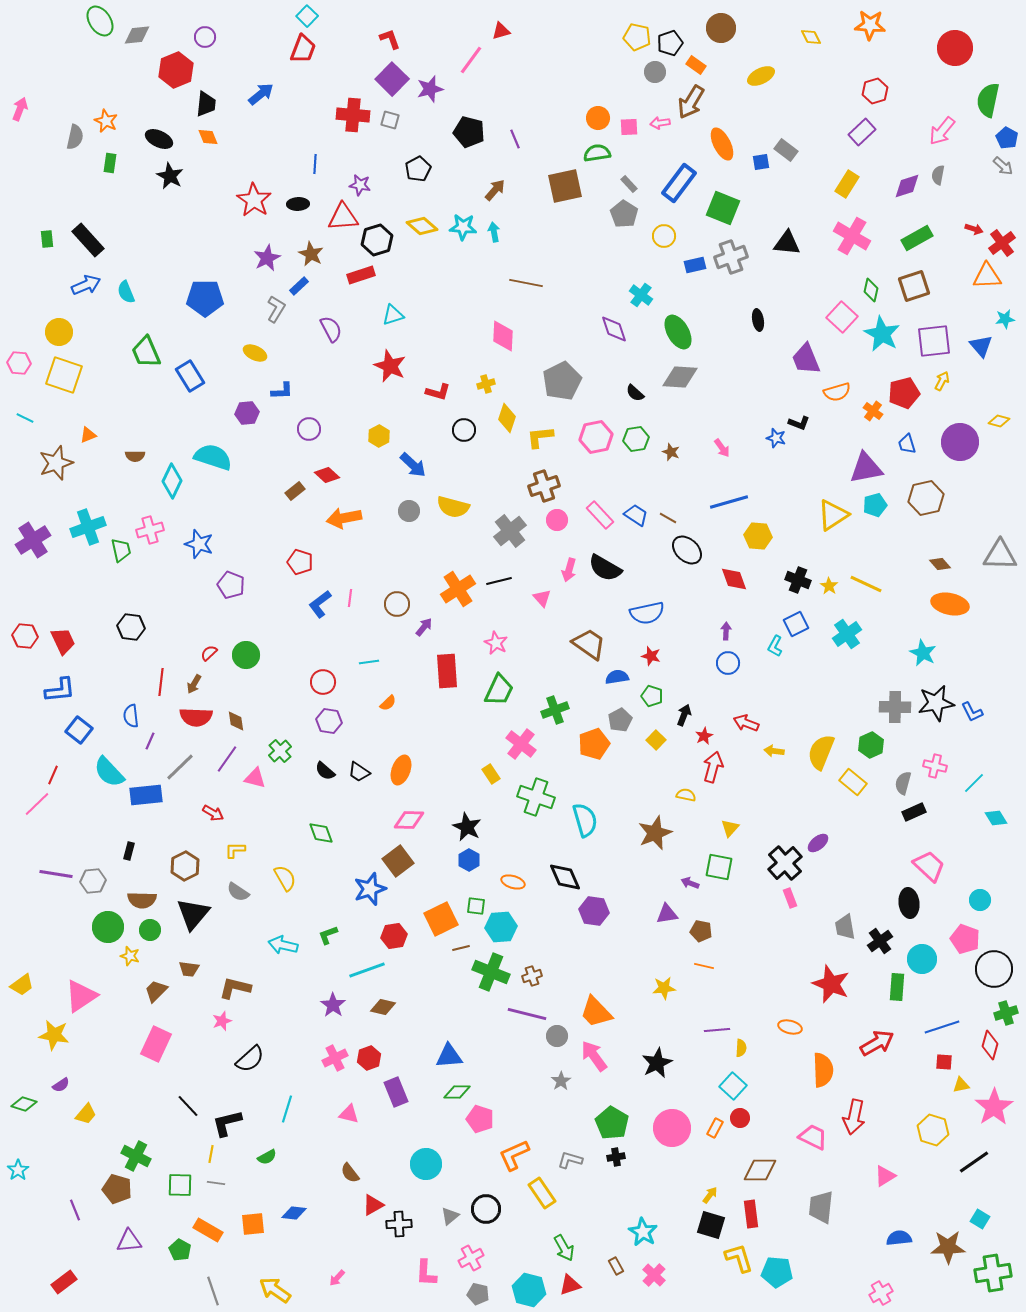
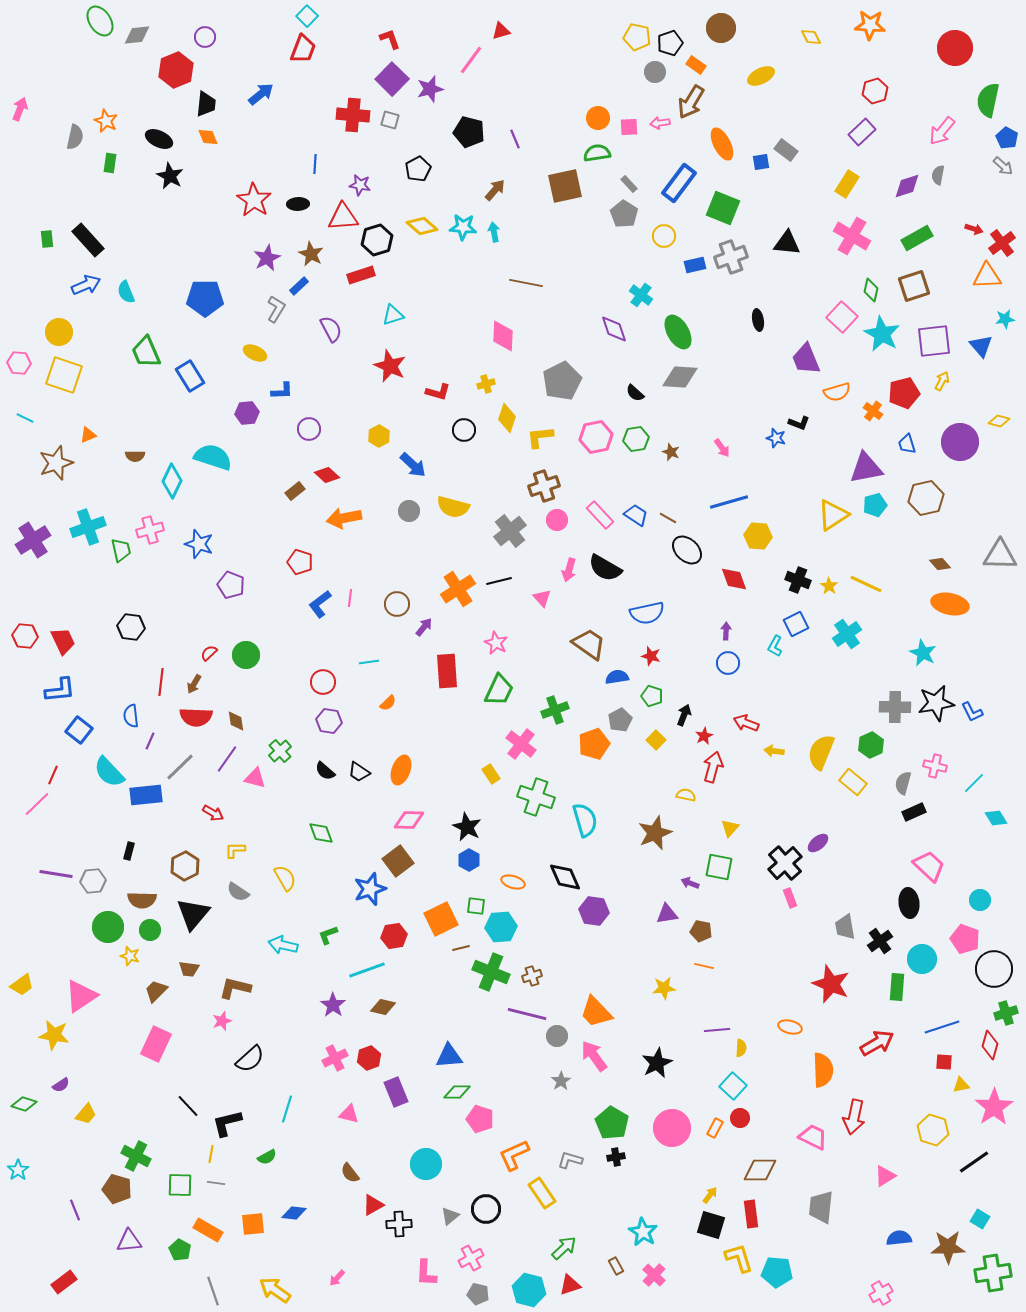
green arrow at (564, 1248): rotated 104 degrees counterclockwise
